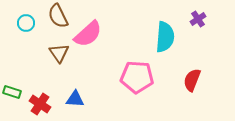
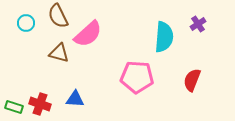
purple cross: moved 5 px down
cyan semicircle: moved 1 px left
brown triangle: rotated 40 degrees counterclockwise
green rectangle: moved 2 px right, 15 px down
red cross: rotated 15 degrees counterclockwise
